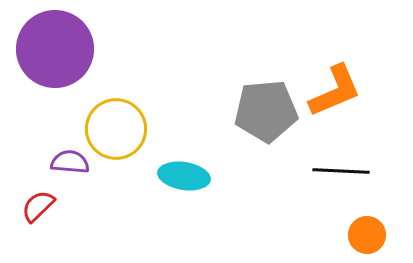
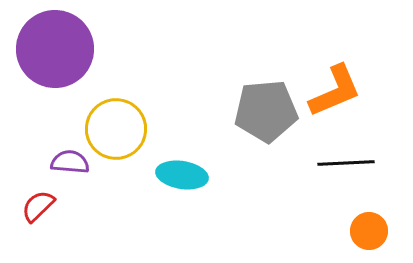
black line: moved 5 px right, 8 px up; rotated 6 degrees counterclockwise
cyan ellipse: moved 2 px left, 1 px up
orange circle: moved 2 px right, 4 px up
